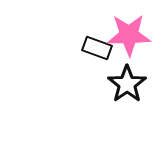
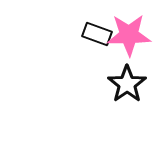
black rectangle: moved 14 px up
